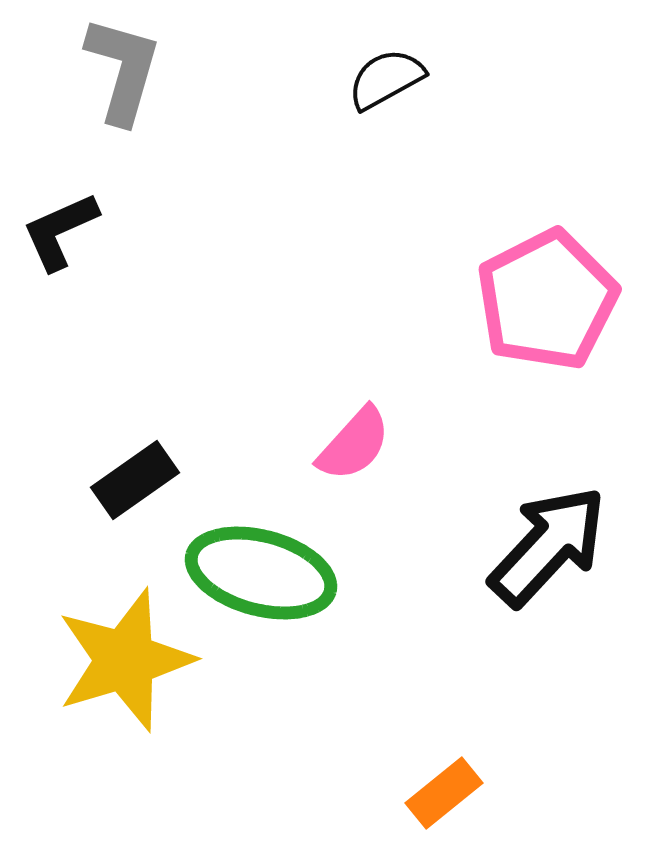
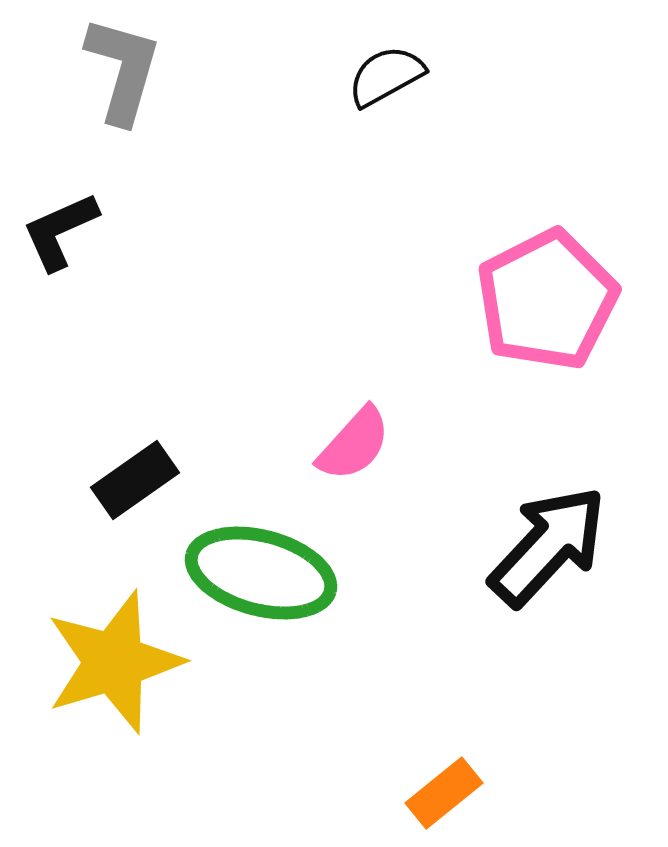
black semicircle: moved 3 px up
yellow star: moved 11 px left, 2 px down
